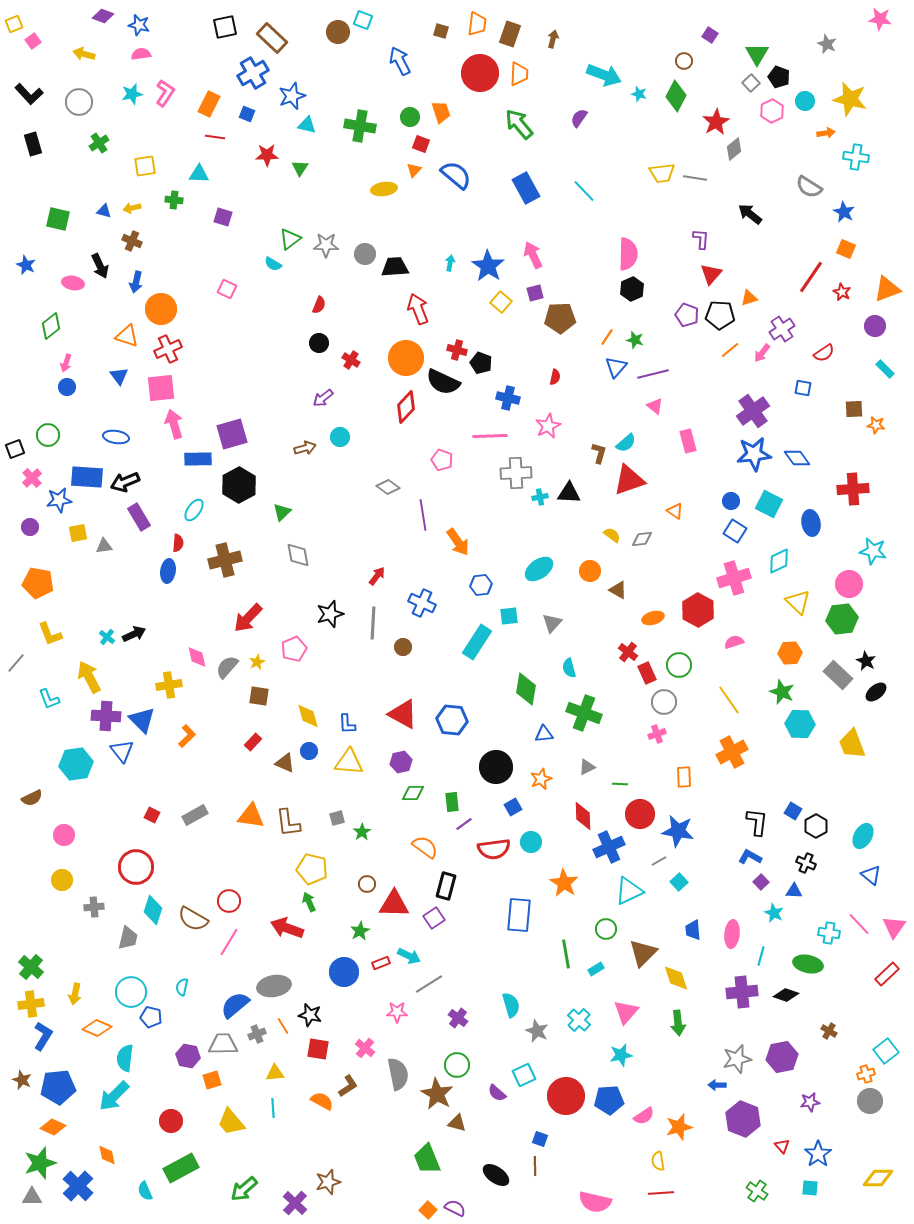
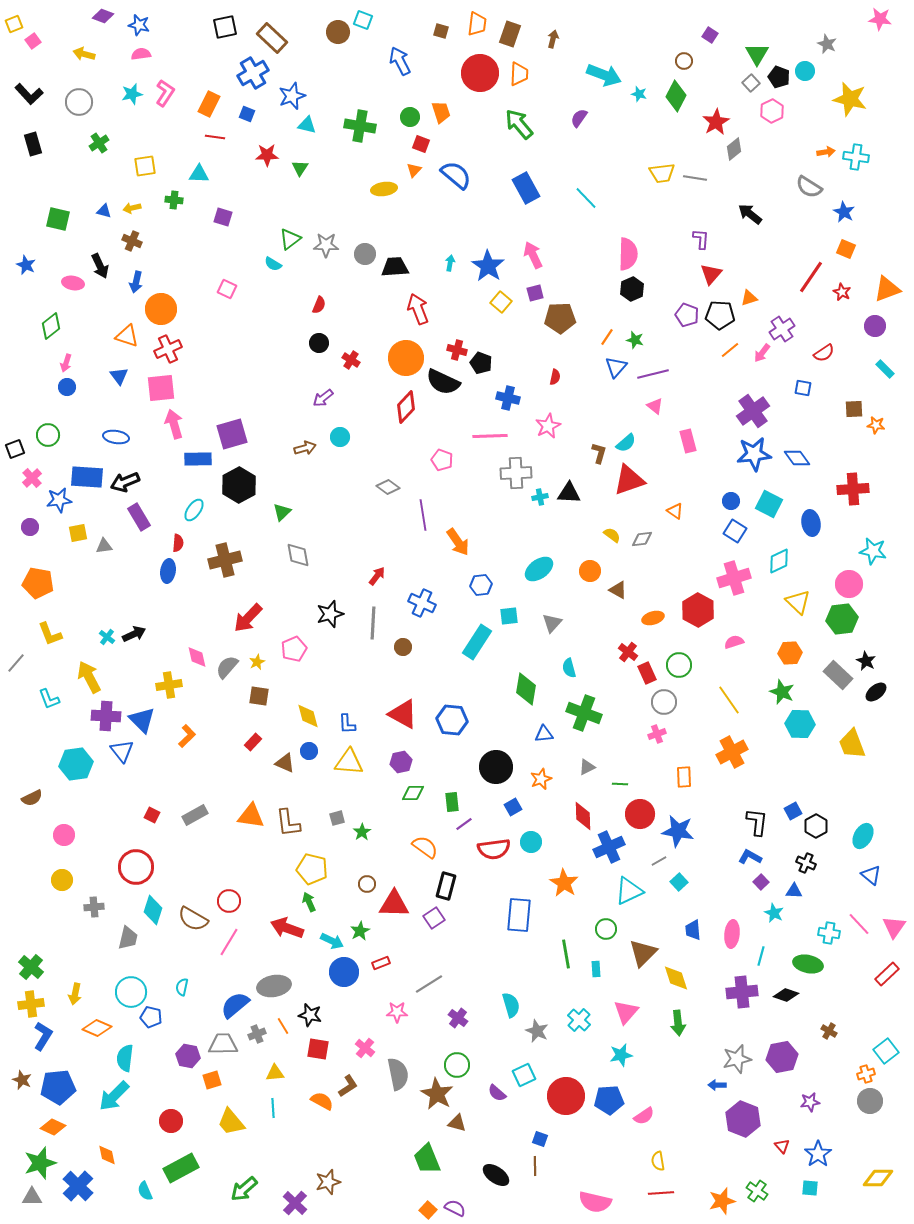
cyan circle at (805, 101): moved 30 px up
orange arrow at (826, 133): moved 19 px down
cyan line at (584, 191): moved 2 px right, 7 px down
blue square at (793, 811): rotated 30 degrees clockwise
cyan arrow at (409, 956): moved 77 px left, 15 px up
cyan rectangle at (596, 969): rotated 63 degrees counterclockwise
orange star at (679, 1127): moved 43 px right, 74 px down
